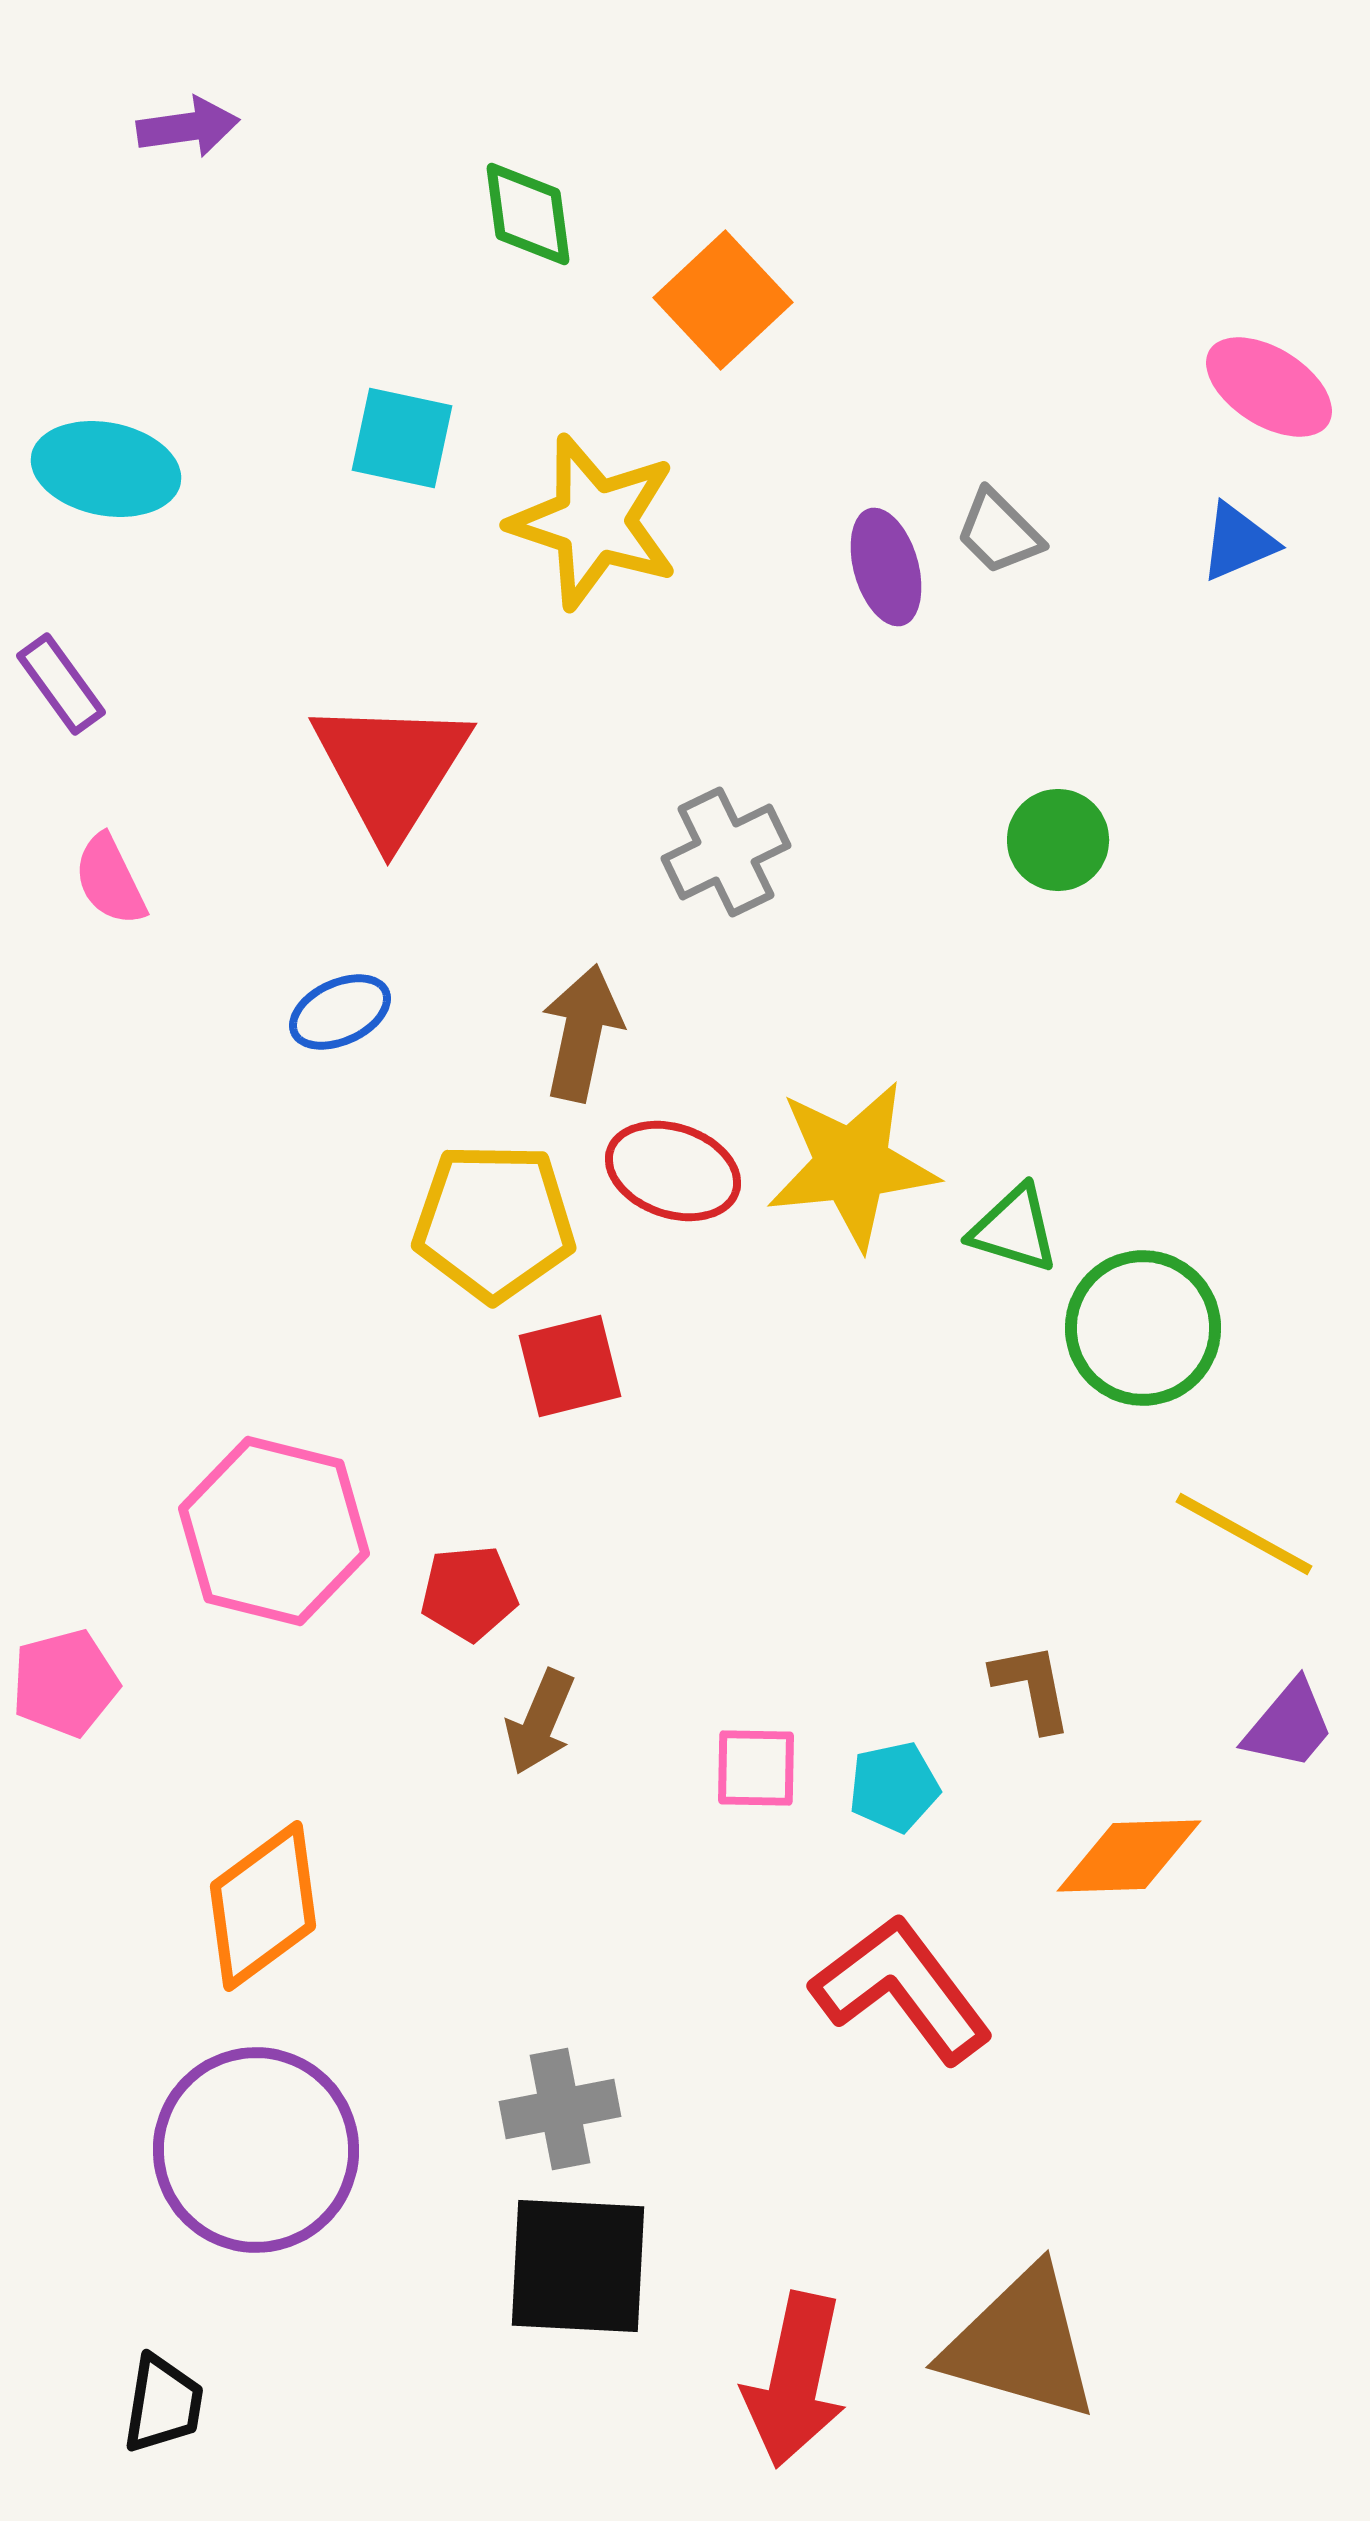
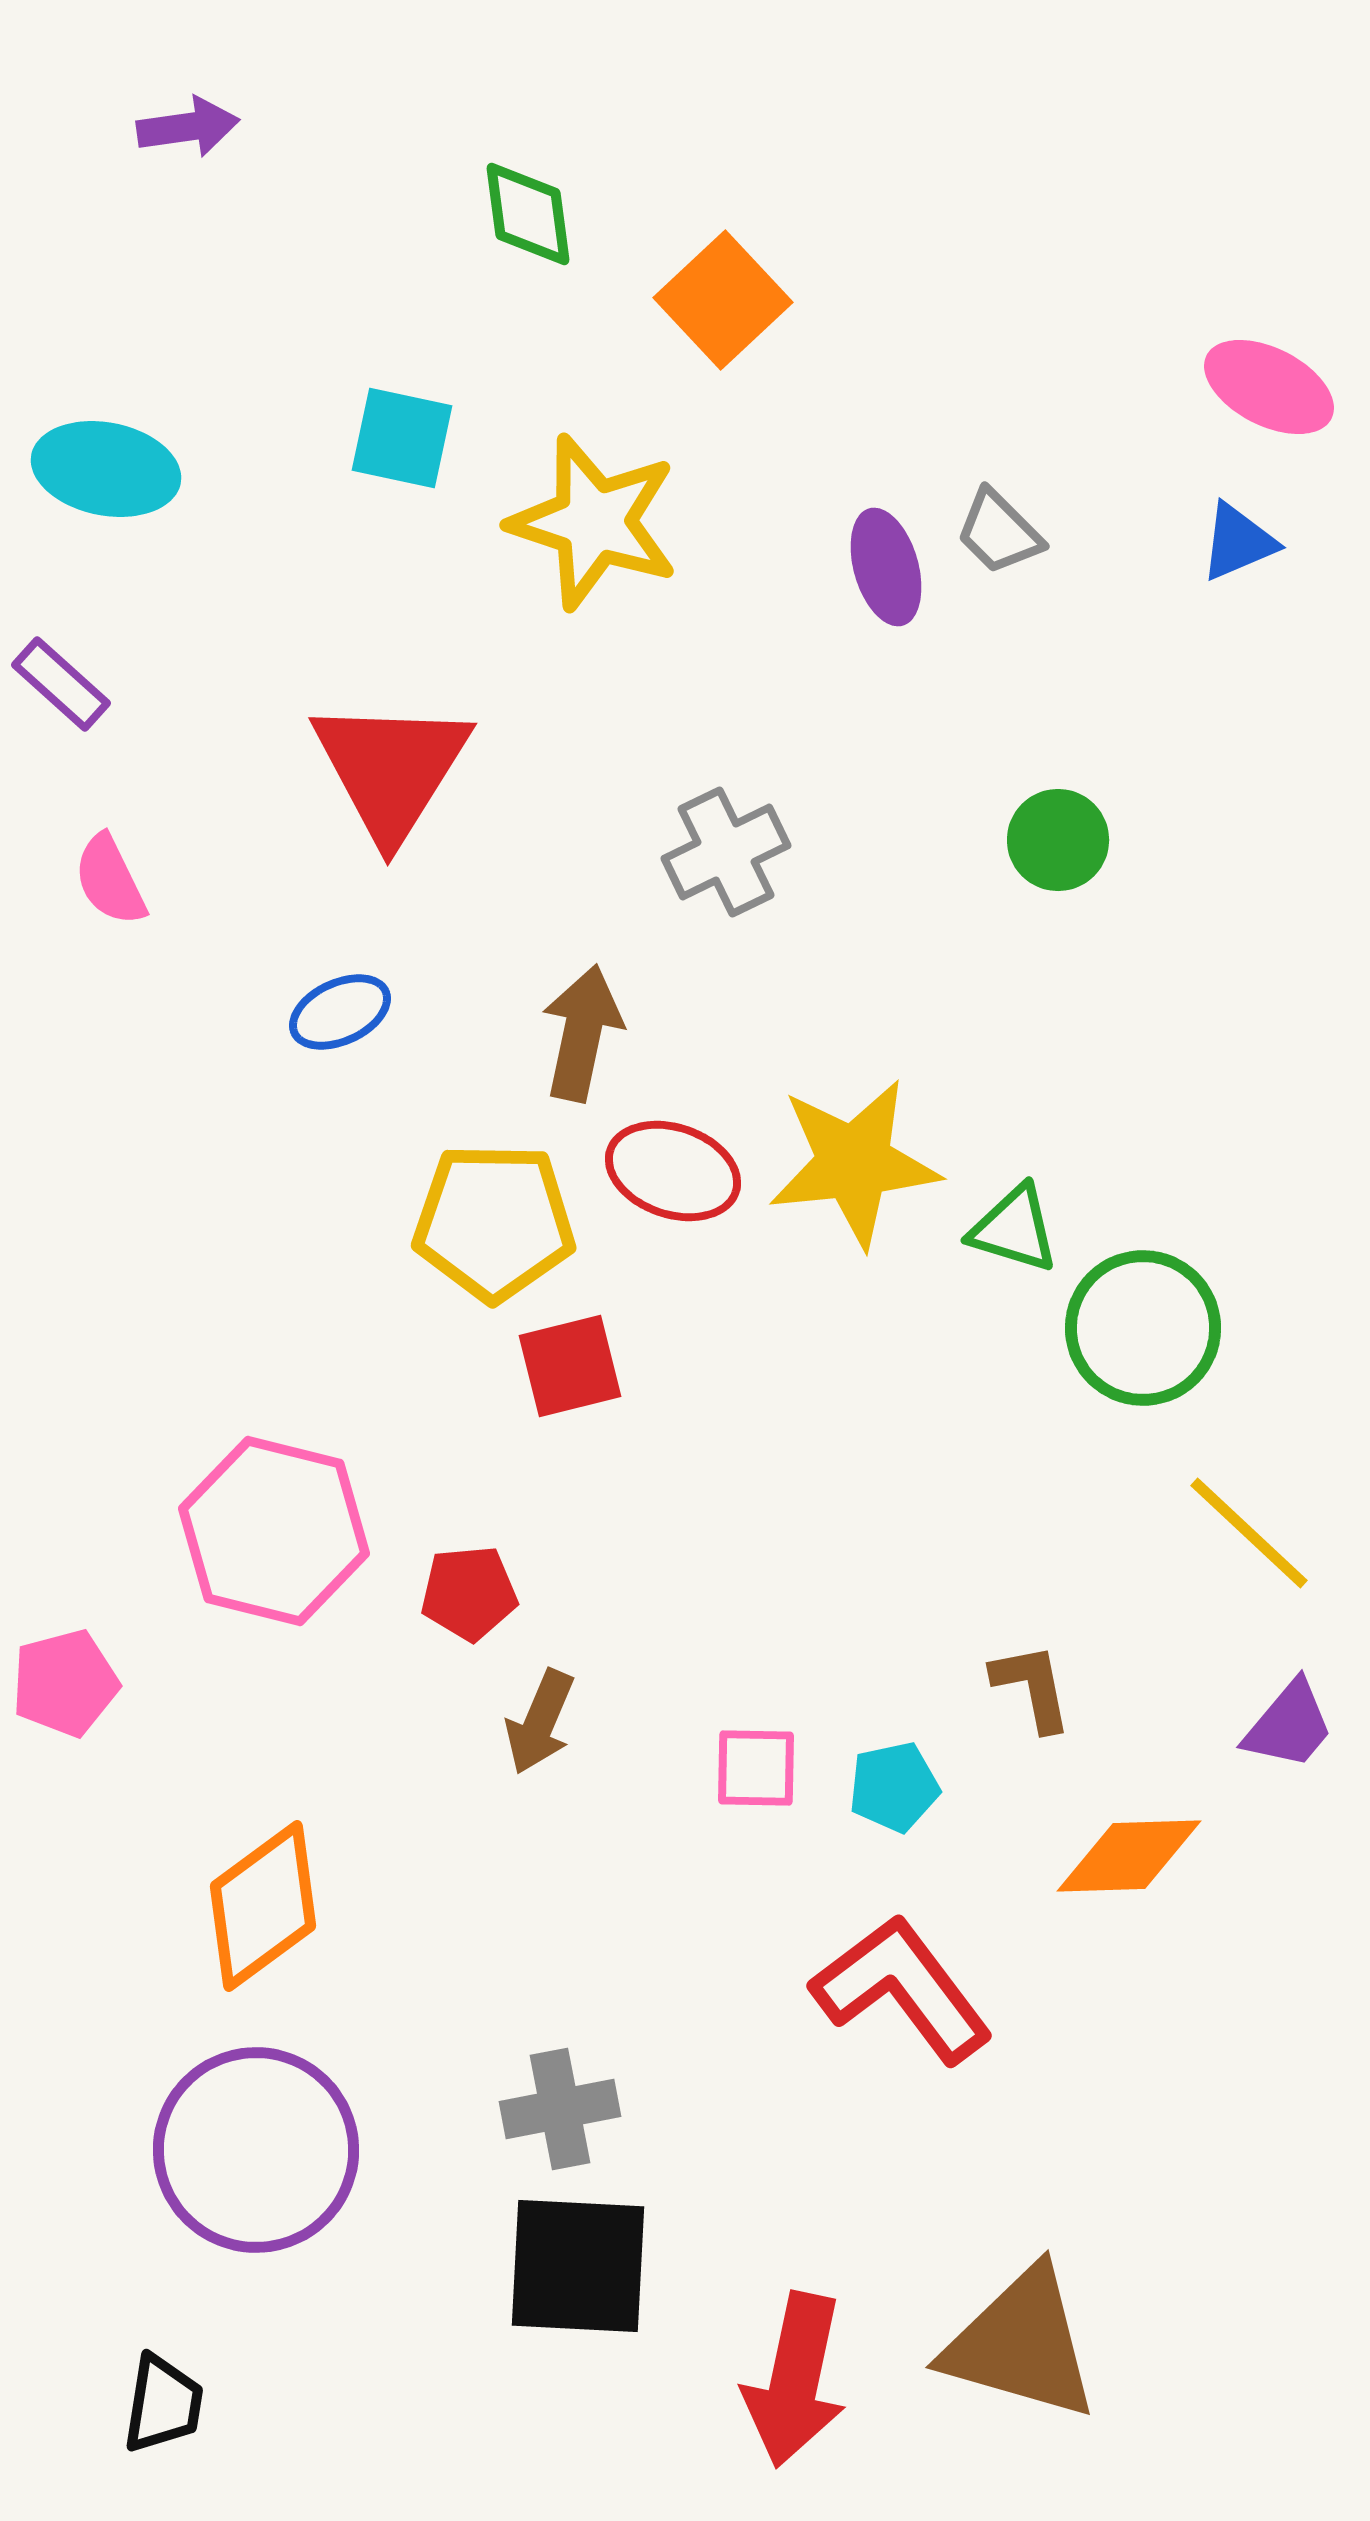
pink ellipse at (1269, 387): rotated 5 degrees counterclockwise
purple rectangle at (61, 684): rotated 12 degrees counterclockwise
yellow star at (852, 1165): moved 2 px right, 2 px up
yellow line at (1244, 1534): moved 5 px right, 1 px up; rotated 14 degrees clockwise
